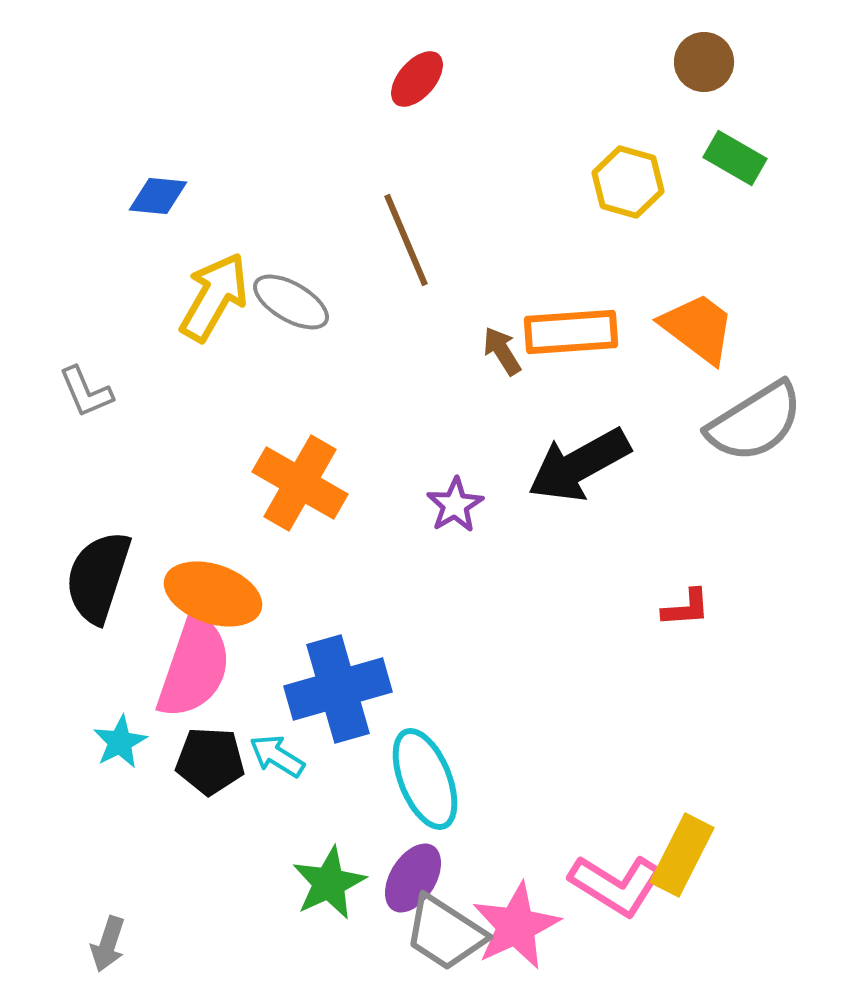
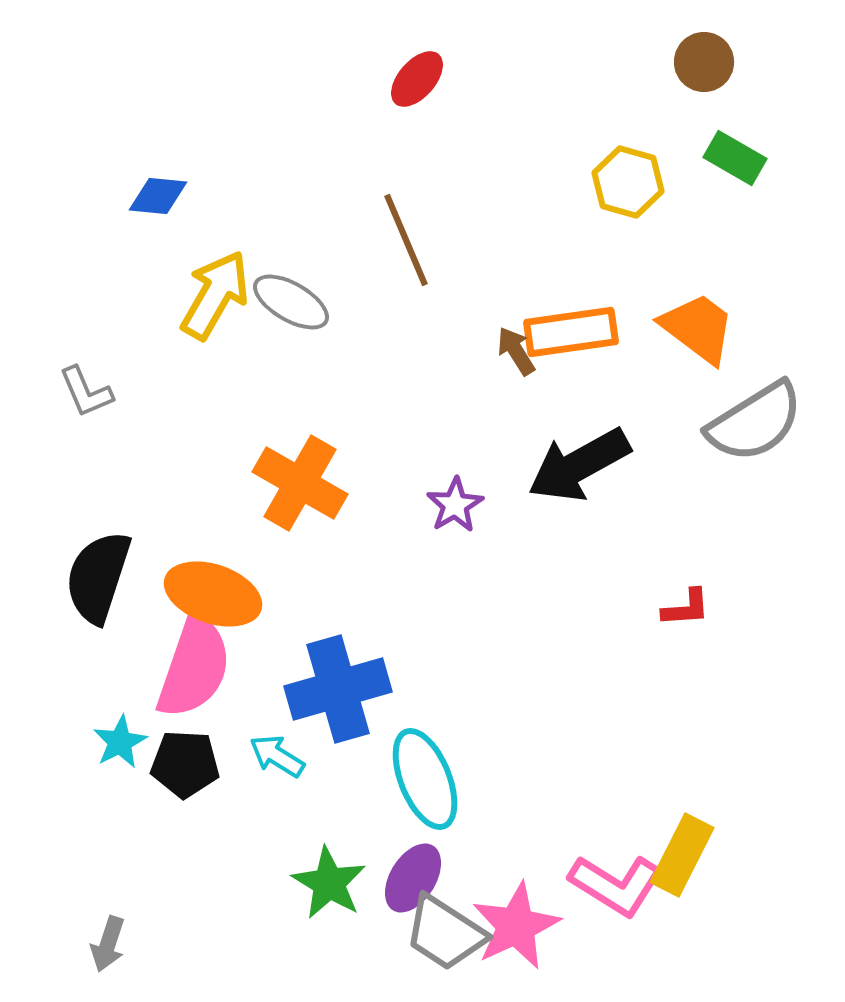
yellow arrow: moved 1 px right, 2 px up
orange rectangle: rotated 4 degrees counterclockwise
brown arrow: moved 14 px right
black pentagon: moved 25 px left, 3 px down
green star: rotated 16 degrees counterclockwise
